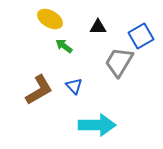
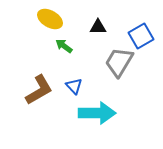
cyan arrow: moved 12 px up
